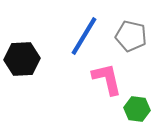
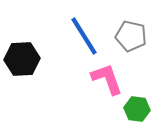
blue line: rotated 63 degrees counterclockwise
pink L-shape: rotated 6 degrees counterclockwise
